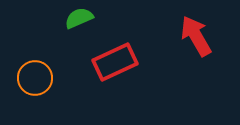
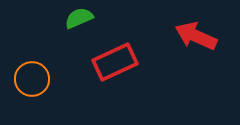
red arrow: rotated 36 degrees counterclockwise
orange circle: moved 3 px left, 1 px down
